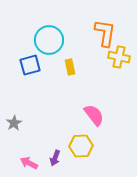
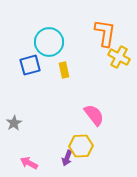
cyan circle: moved 2 px down
yellow cross: rotated 15 degrees clockwise
yellow rectangle: moved 6 px left, 3 px down
purple arrow: moved 12 px right
